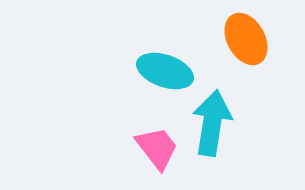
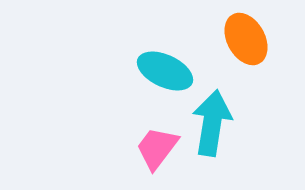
cyan ellipse: rotated 6 degrees clockwise
pink trapezoid: rotated 105 degrees counterclockwise
